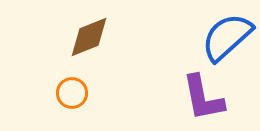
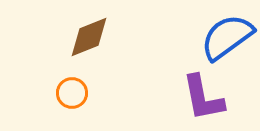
blue semicircle: rotated 6 degrees clockwise
